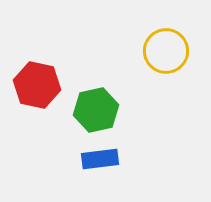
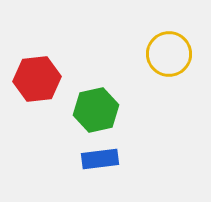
yellow circle: moved 3 px right, 3 px down
red hexagon: moved 6 px up; rotated 18 degrees counterclockwise
